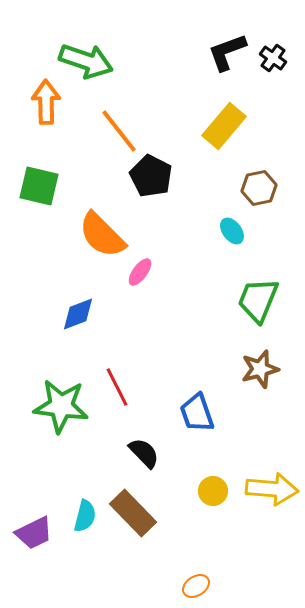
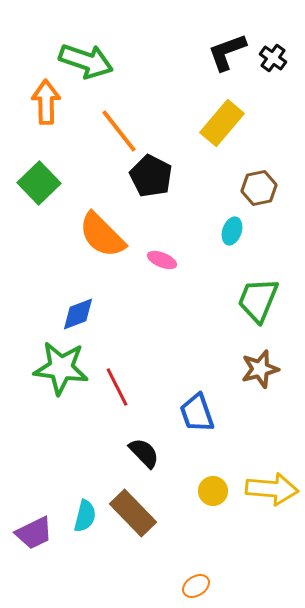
yellow rectangle: moved 2 px left, 3 px up
green square: moved 3 px up; rotated 33 degrees clockwise
cyan ellipse: rotated 56 degrees clockwise
pink ellipse: moved 22 px right, 12 px up; rotated 76 degrees clockwise
green star: moved 38 px up
